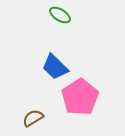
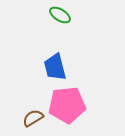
blue trapezoid: rotated 32 degrees clockwise
pink pentagon: moved 13 px left, 8 px down; rotated 27 degrees clockwise
